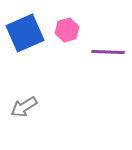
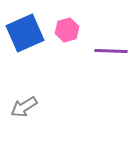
purple line: moved 3 px right, 1 px up
